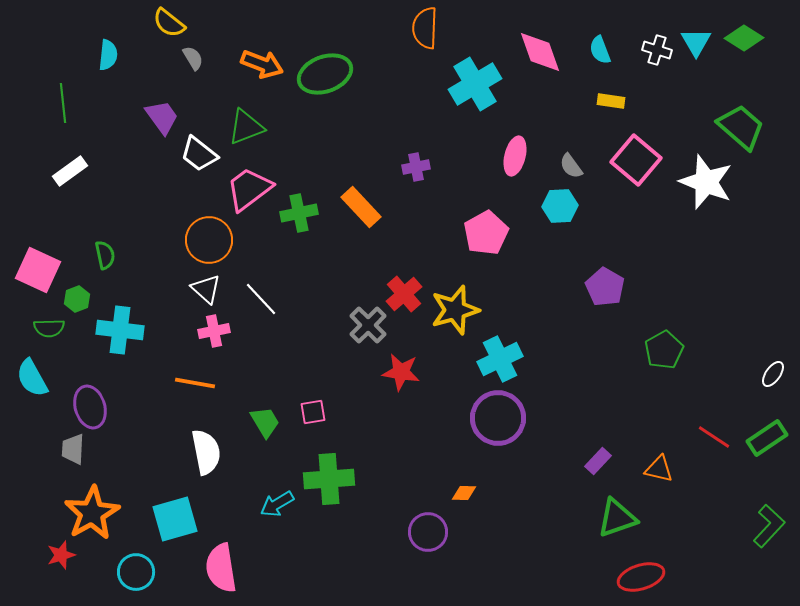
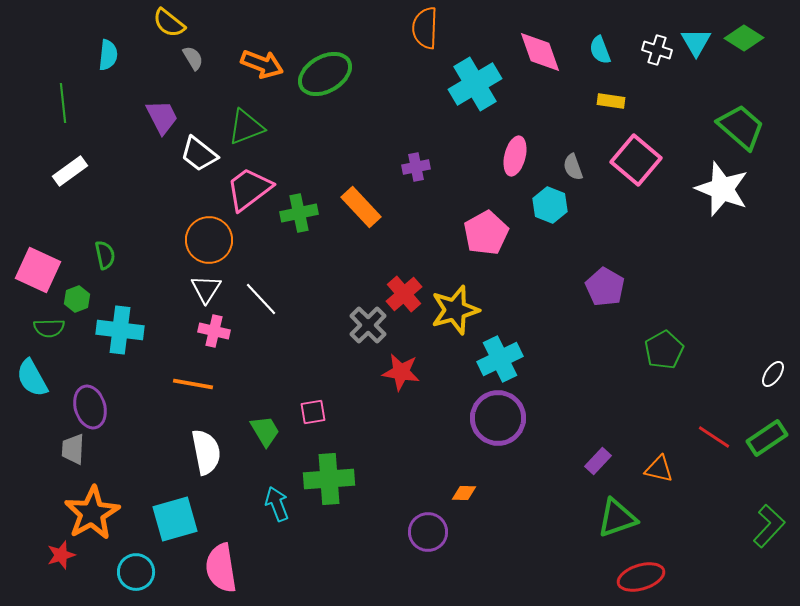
green ellipse at (325, 74): rotated 10 degrees counterclockwise
purple trapezoid at (162, 117): rotated 9 degrees clockwise
gray semicircle at (571, 166): moved 2 px right, 1 px down; rotated 16 degrees clockwise
white star at (706, 182): moved 16 px right, 7 px down
cyan hexagon at (560, 206): moved 10 px left, 1 px up; rotated 24 degrees clockwise
white triangle at (206, 289): rotated 20 degrees clockwise
pink cross at (214, 331): rotated 24 degrees clockwise
orange line at (195, 383): moved 2 px left, 1 px down
green trapezoid at (265, 422): moved 9 px down
cyan arrow at (277, 504): rotated 100 degrees clockwise
